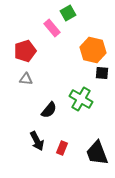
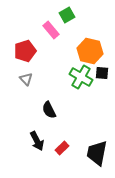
green square: moved 1 px left, 2 px down
pink rectangle: moved 1 px left, 2 px down
orange hexagon: moved 3 px left, 1 px down
gray triangle: rotated 40 degrees clockwise
green cross: moved 22 px up
black semicircle: rotated 114 degrees clockwise
red rectangle: rotated 24 degrees clockwise
black trapezoid: rotated 32 degrees clockwise
